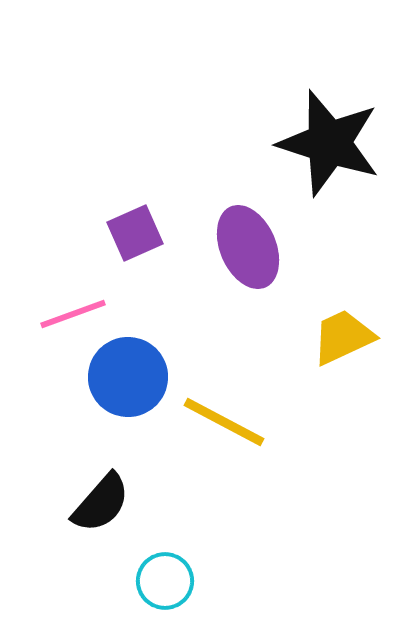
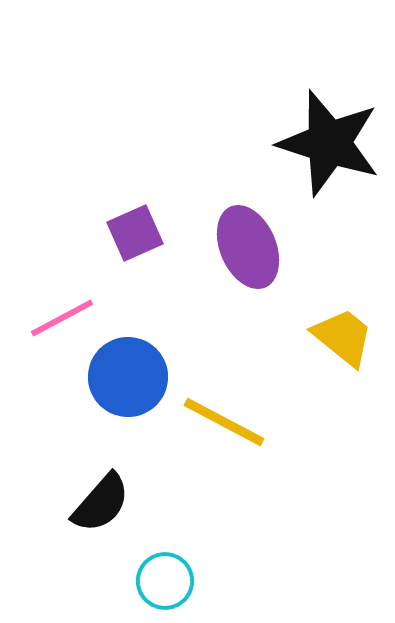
pink line: moved 11 px left, 4 px down; rotated 8 degrees counterclockwise
yellow trapezoid: rotated 64 degrees clockwise
